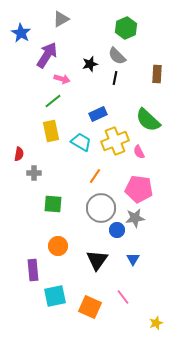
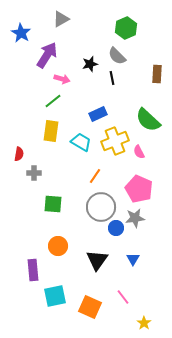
black line: moved 3 px left; rotated 24 degrees counterclockwise
yellow rectangle: rotated 20 degrees clockwise
pink pentagon: rotated 16 degrees clockwise
gray circle: moved 1 px up
blue circle: moved 1 px left, 2 px up
yellow star: moved 12 px left; rotated 16 degrees counterclockwise
